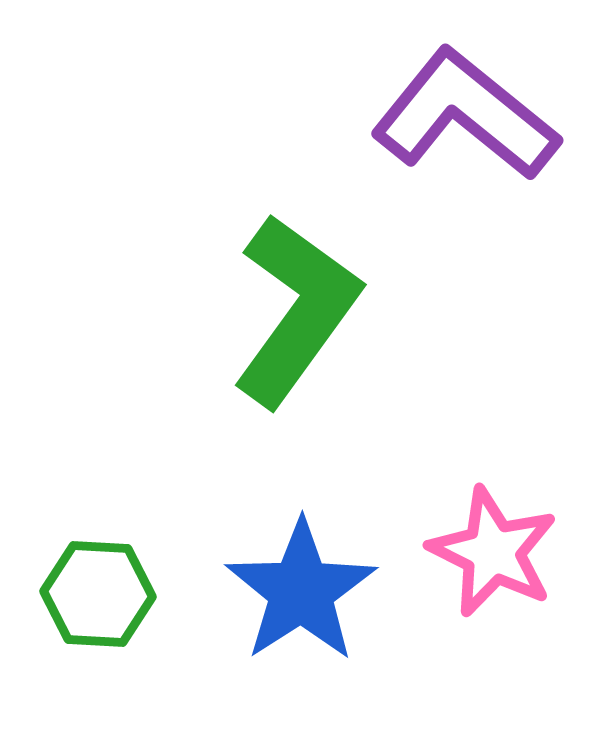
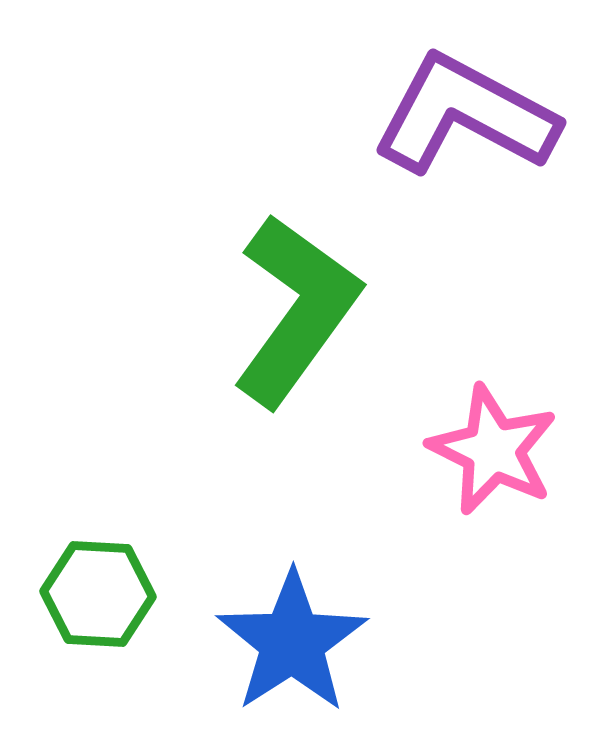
purple L-shape: rotated 11 degrees counterclockwise
pink star: moved 102 px up
blue star: moved 9 px left, 51 px down
